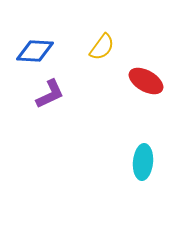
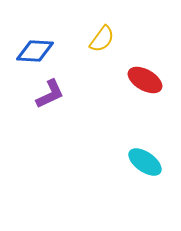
yellow semicircle: moved 8 px up
red ellipse: moved 1 px left, 1 px up
cyan ellipse: moved 2 px right; rotated 60 degrees counterclockwise
